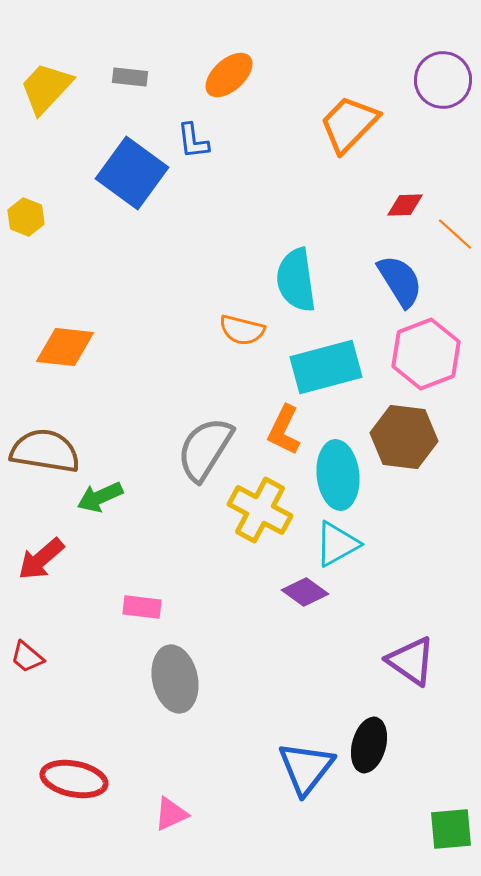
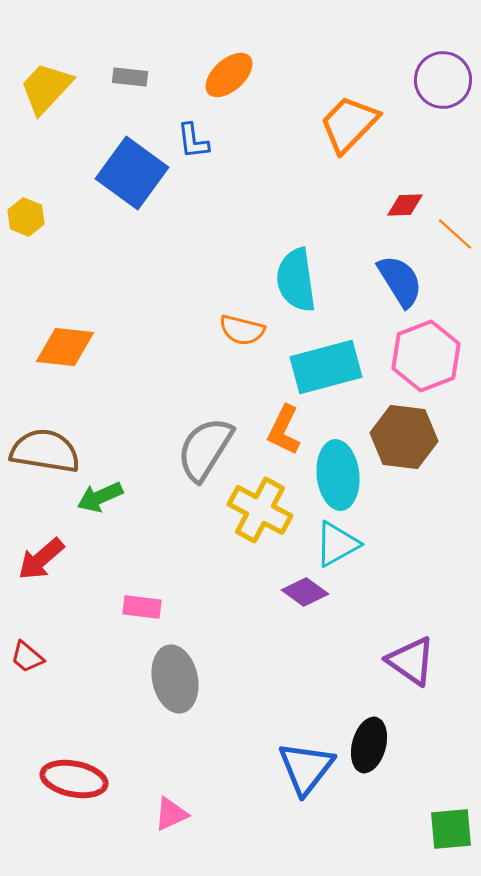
pink hexagon: moved 2 px down
